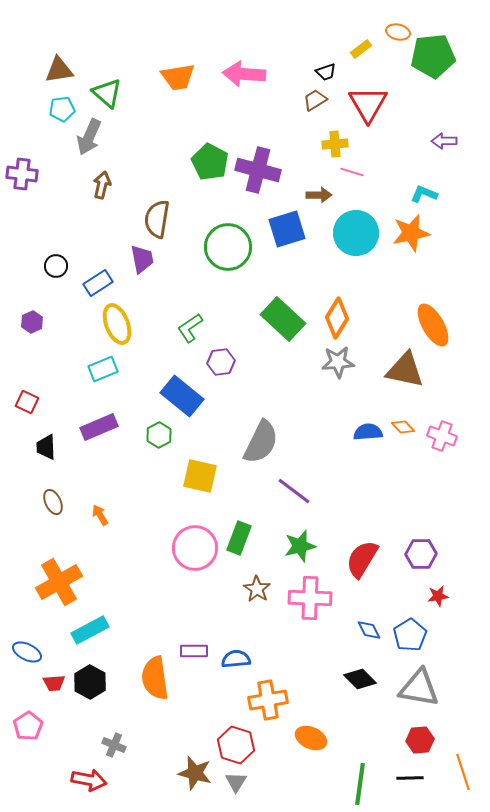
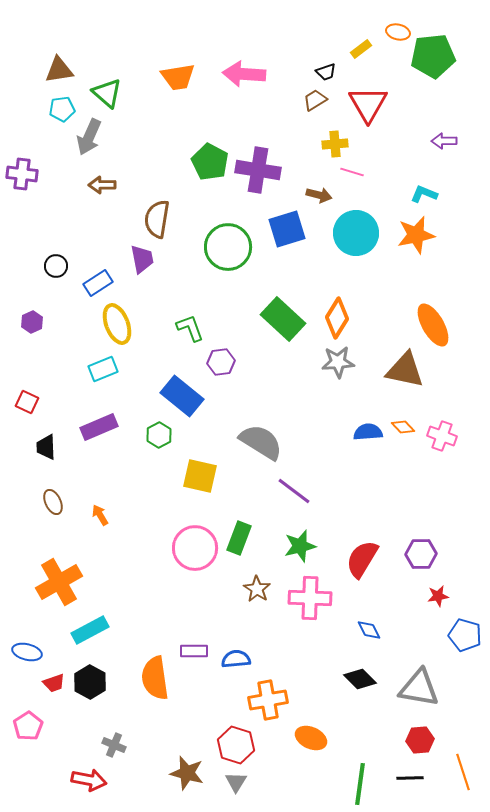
purple cross at (258, 170): rotated 6 degrees counterclockwise
brown arrow at (102, 185): rotated 104 degrees counterclockwise
brown arrow at (319, 195): rotated 15 degrees clockwise
orange star at (411, 233): moved 5 px right, 2 px down
green L-shape at (190, 328): rotated 104 degrees clockwise
gray semicircle at (261, 442): rotated 84 degrees counterclockwise
blue pentagon at (410, 635): moved 55 px right; rotated 24 degrees counterclockwise
blue ellipse at (27, 652): rotated 12 degrees counterclockwise
red trapezoid at (54, 683): rotated 15 degrees counterclockwise
brown star at (195, 773): moved 8 px left
